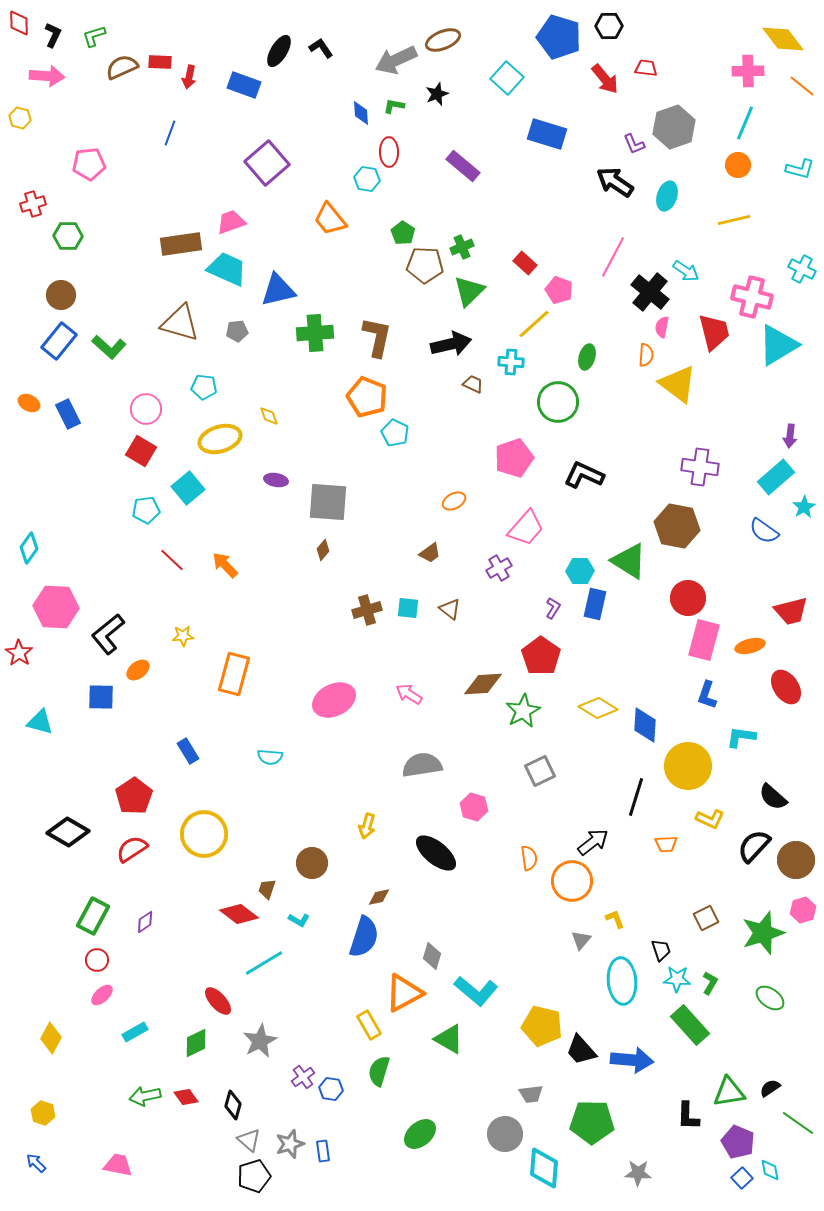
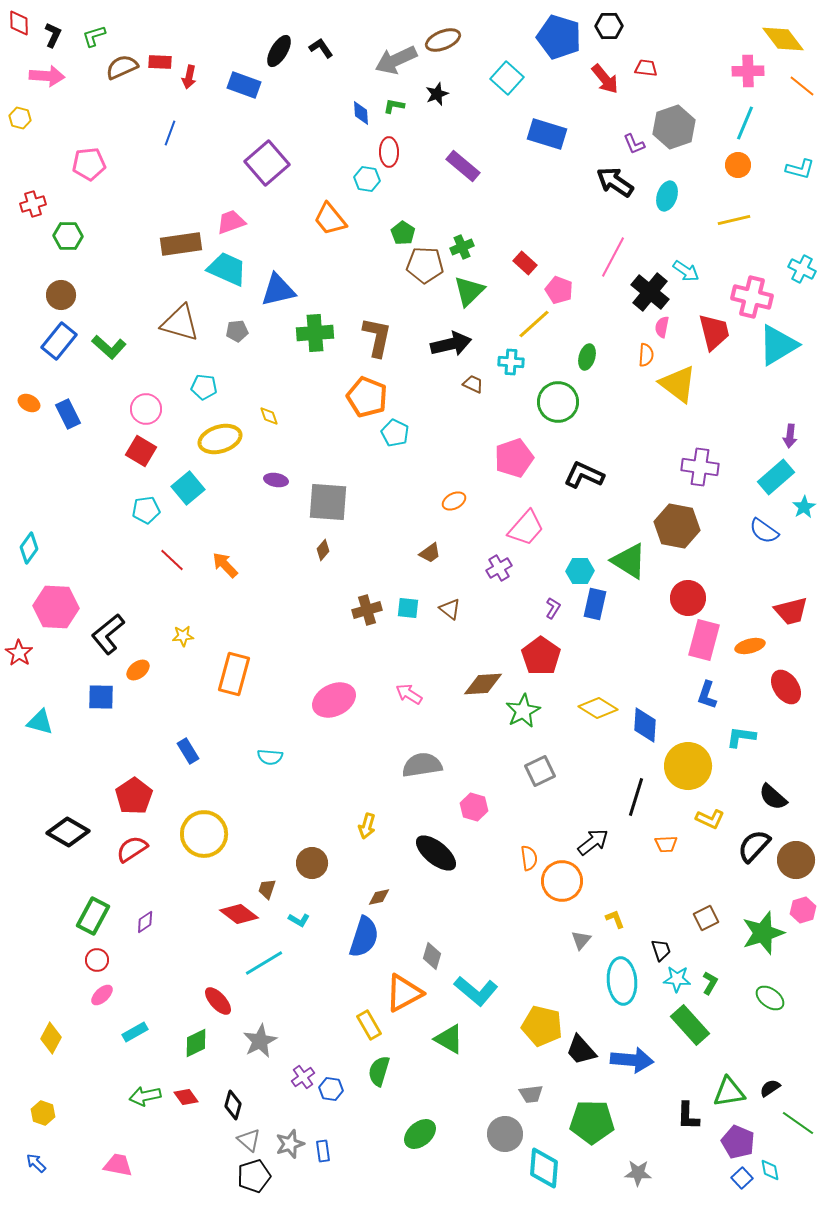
orange circle at (572, 881): moved 10 px left
